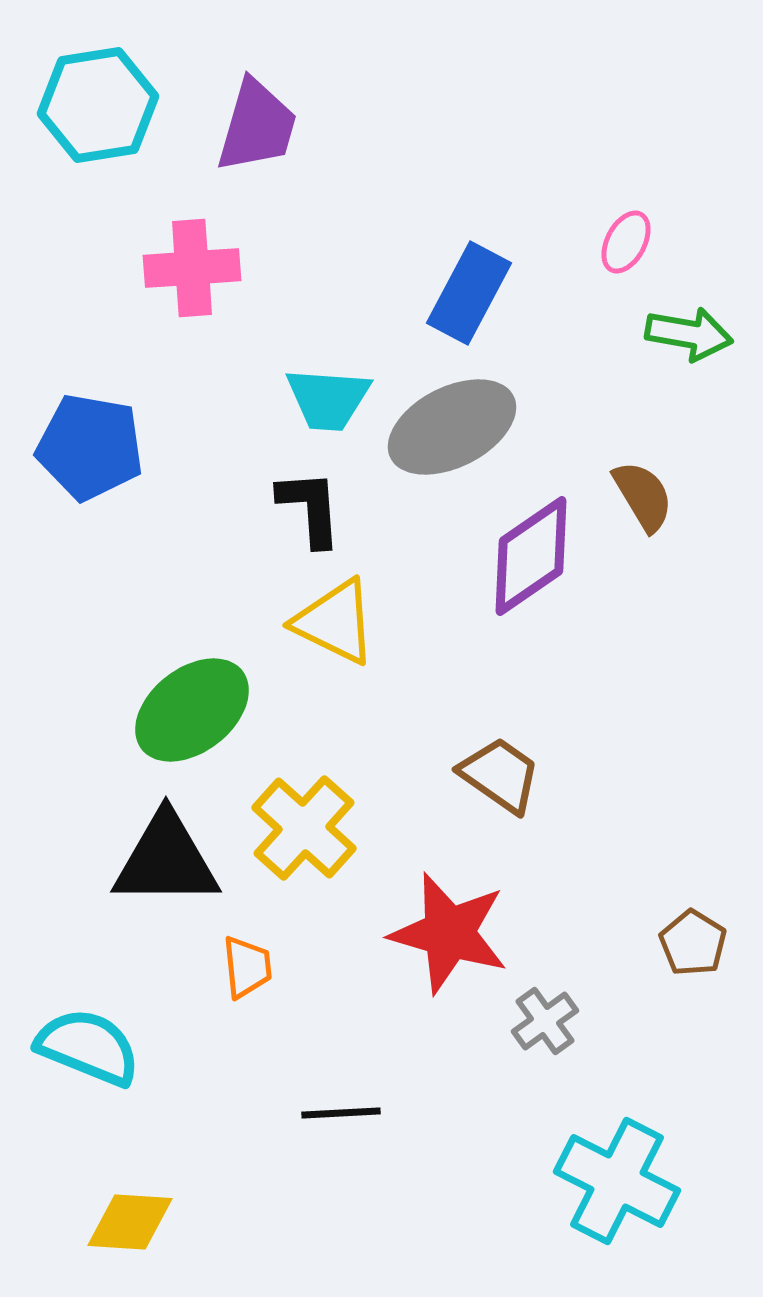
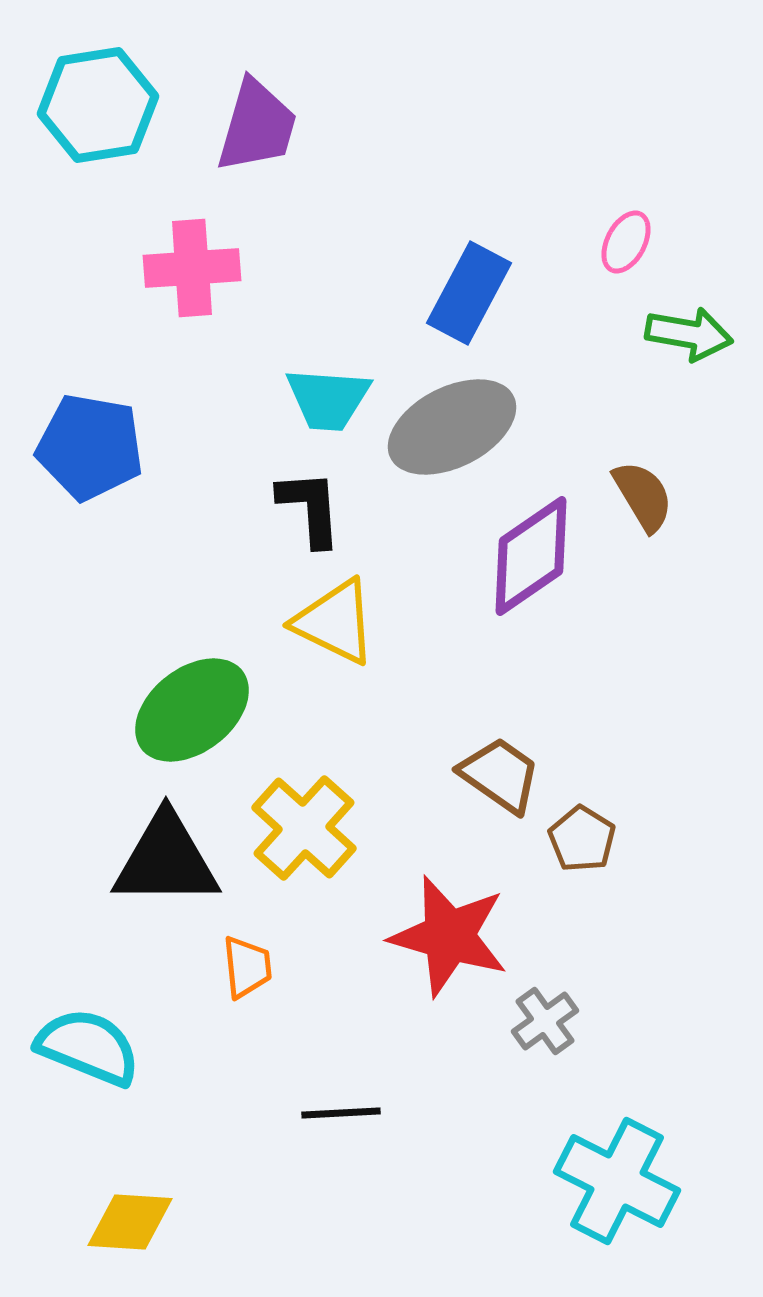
red star: moved 3 px down
brown pentagon: moved 111 px left, 104 px up
